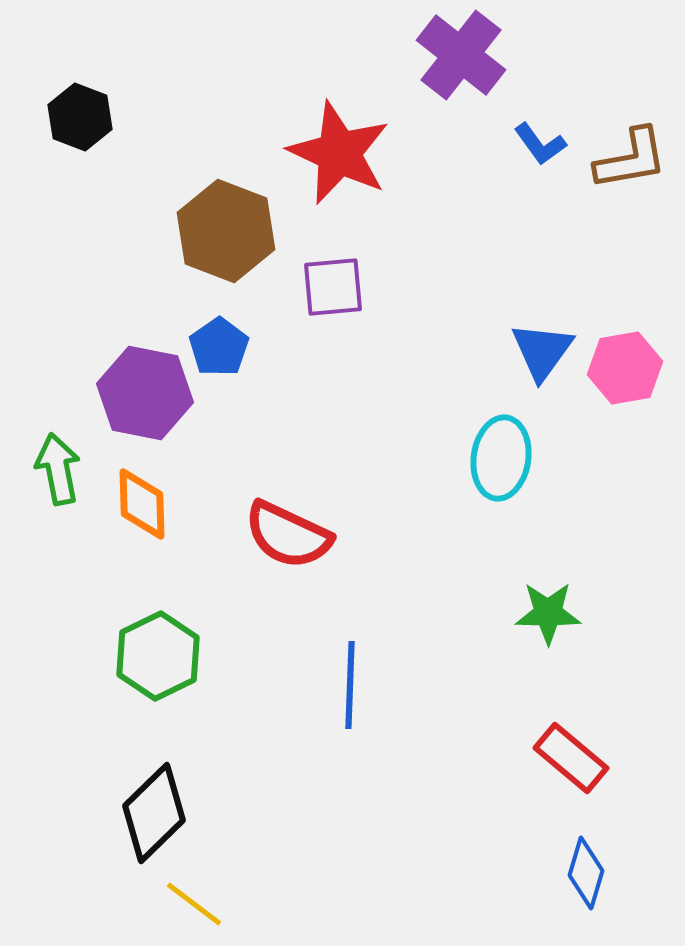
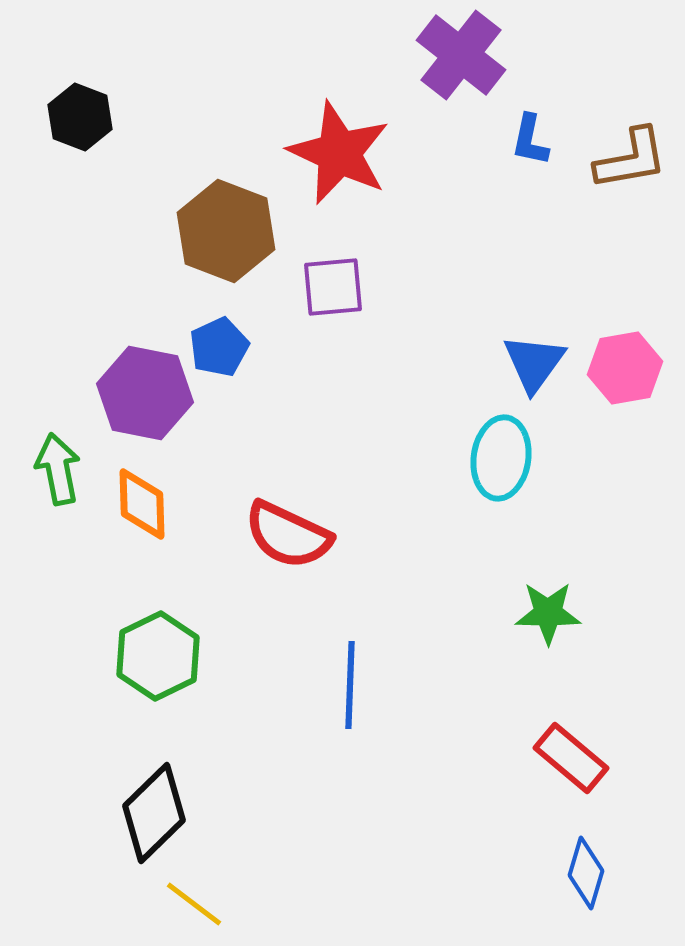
blue L-shape: moved 10 px left, 4 px up; rotated 48 degrees clockwise
blue pentagon: rotated 10 degrees clockwise
blue triangle: moved 8 px left, 12 px down
